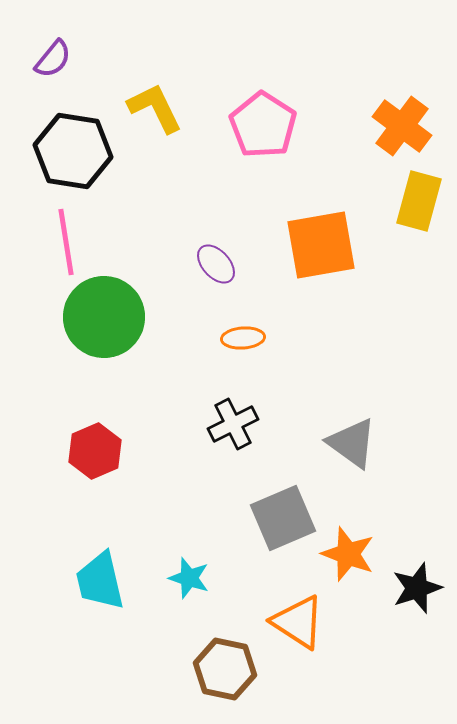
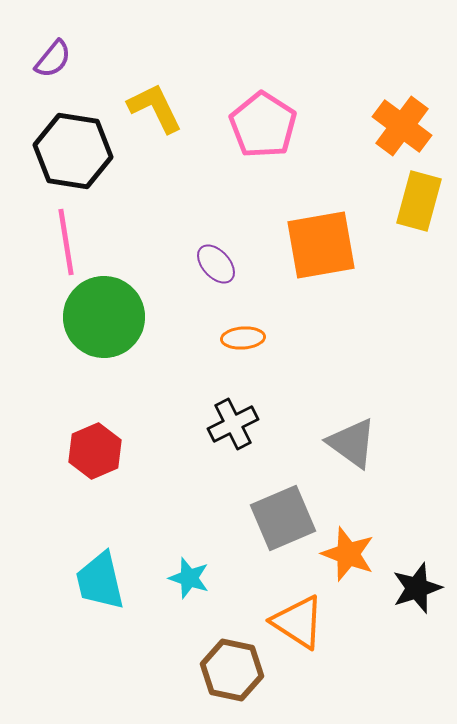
brown hexagon: moved 7 px right, 1 px down
